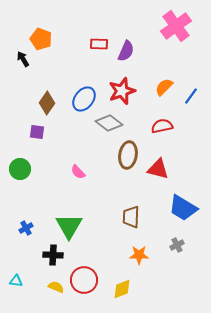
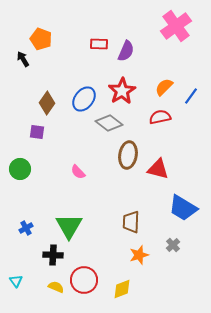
red star: rotated 12 degrees counterclockwise
red semicircle: moved 2 px left, 9 px up
brown trapezoid: moved 5 px down
gray cross: moved 4 px left; rotated 16 degrees counterclockwise
orange star: rotated 18 degrees counterclockwise
cyan triangle: rotated 48 degrees clockwise
